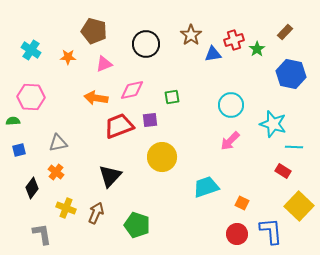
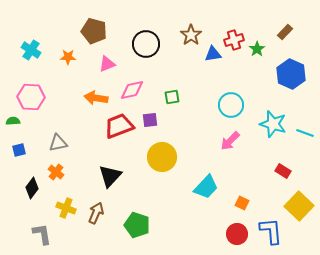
pink triangle: moved 3 px right
blue hexagon: rotated 12 degrees clockwise
cyan line: moved 11 px right, 14 px up; rotated 18 degrees clockwise
cyan trapezoid: rotated 152 degrees clockwise
